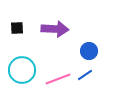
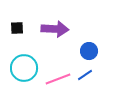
cyan circle: moved 2 px right, 2 px up
